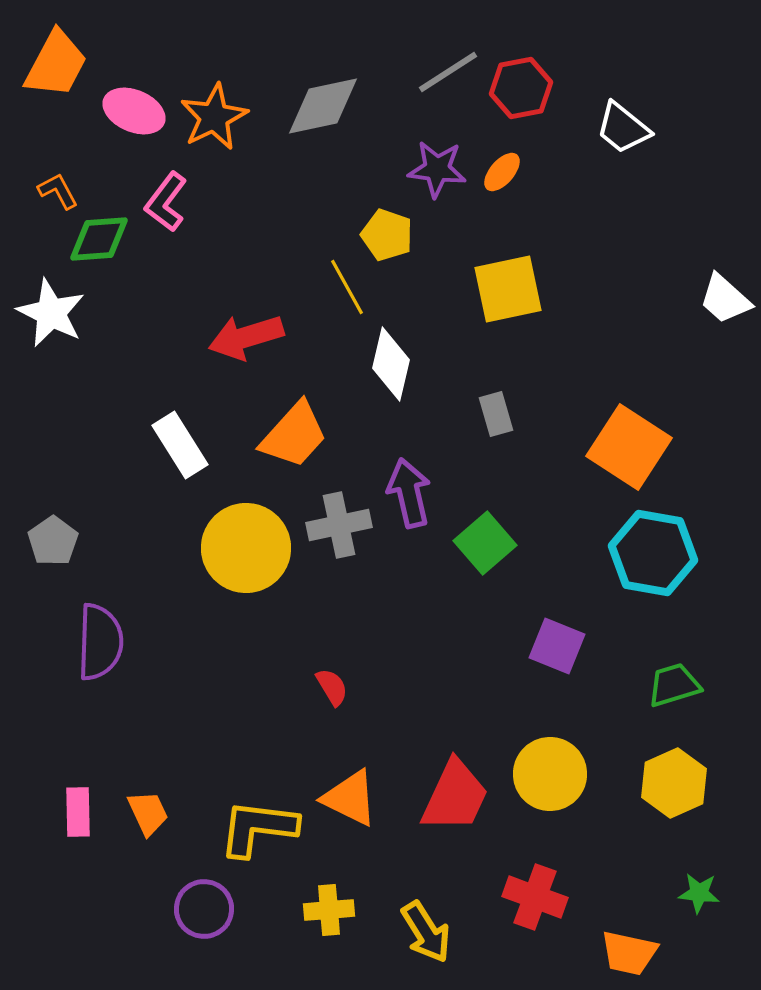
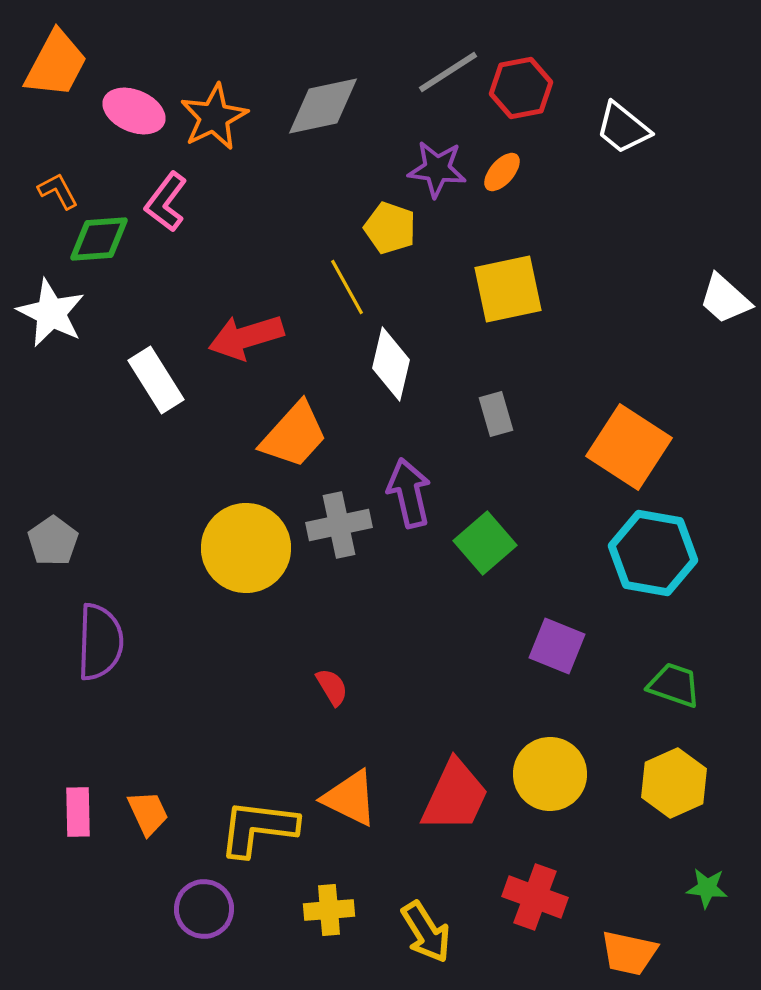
yellow pentagon at (387, 235): moved 3 px right, 7 px up
white rectangle at (180, 445): moved 24 px left, 65 px up
green trapezoid at (674, 685): rotated 36 degrees clockwise
green star at (699, 893): moved 8 px right, 5 px up
